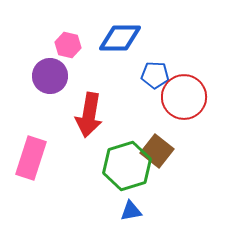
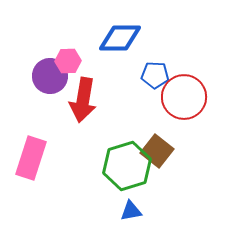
pink hexagon: moved 16 px down; rotated 15 degrees counterclockwise
red arrow: moved 6 px left, 15 px up
